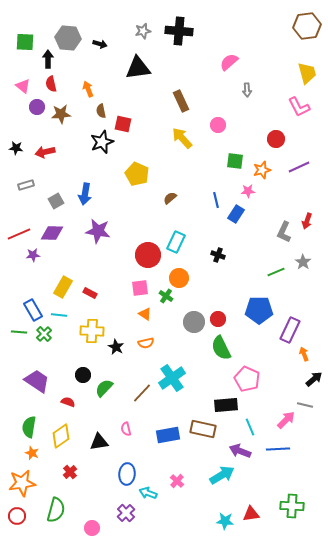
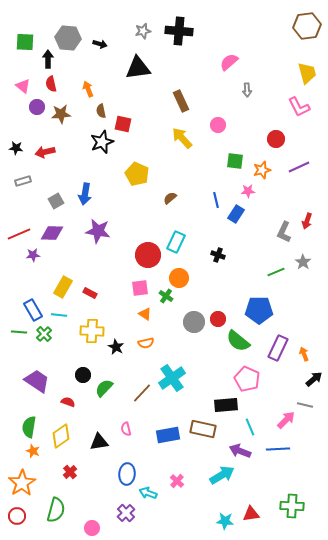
gray rectangle at (26, 185): moved 3 px left, 4 px up
purple rectangle at (290, 330): moved 12 px left, 18 px down
green semicircle at (221, 348): moved 17 px right, 7 px up; rotated 25 degrees counterclockwise
orange star at (32, 453): moved 1 px right, 2 px up
orange star at (22, 483): rotated 24 degrees counterclockwise
